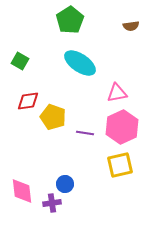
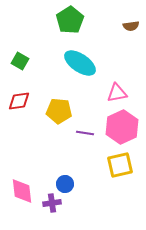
red diamond: moved 9 px left
yellow pentagon: moved 6 px right, 6 px up; rotated 15 degrees counterclockwise
